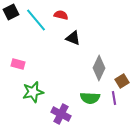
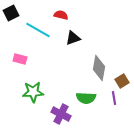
black square: moved 1 px down
cyan line: moved 2 px right, 10 px down; rotated 20 degrees counterclockwise
black triangle: rotated 42 degrees counterclockwise
pink rectangle: moved 2 px right, 5 px up
gray diamond: rotated 15 degrees counterclockwise
green star: rotated 10 degrees clockwise
green semicircle: moved 4 px left
